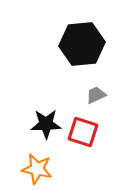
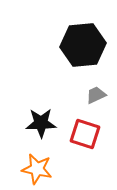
black hexagon: moved 1 px right, 1 px down
black star: moved 5 px left, 1 px up
red square: moved 2 px right, 2 px down
